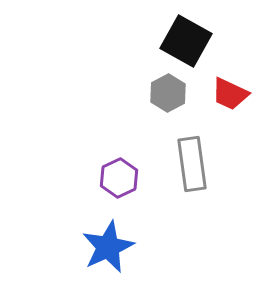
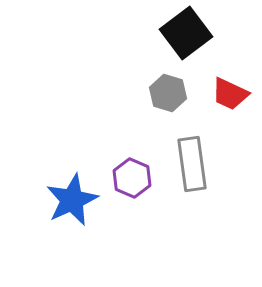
black square: moved 8 px up; rotated 24 degrees clockwise
gray hexagon: rotated 15 degrees counterclockwise
purple hexagon: moved 13 px right; rotated 12 degrees counterclockwise
blue star: moved 36 px left, 47 px up
